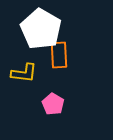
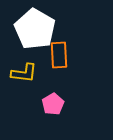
white pentagon: moved 6 px left
pink pentagon: rotated 10 degrees clockwise
